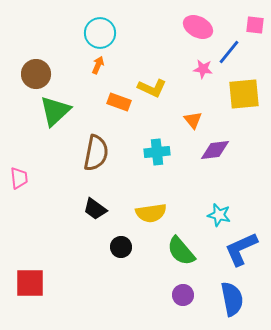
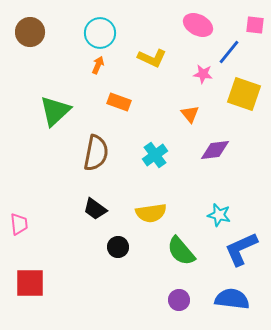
pink ellipse: moved 2 px up
pink star: moved 5 px down
brown circle: moved 6 px left, 42 px up
yellow L-shape: moved 30 px up
yellow square: rotated 24 degrees clockwise
orange triangle: moved 3 px left, 6 px up
cyan cross: moved 2 px left, 3 px down; rotated 30 degrees counterclockwise
pink trapezoid: moved 46 px down
black circle: moved 3 px left
purple circle: moved 4 px left, 5 px down
blue semicircle: rotated 72 degrees counterclockwise
